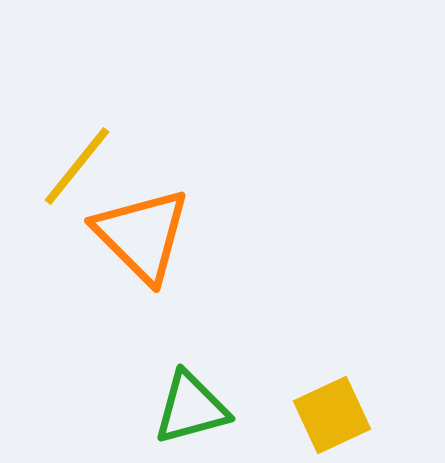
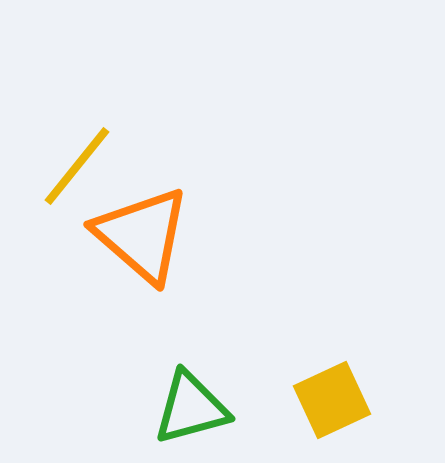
orange triangle: rotated 4 degrees counterclockwise
yellow square: moved 15 px up
